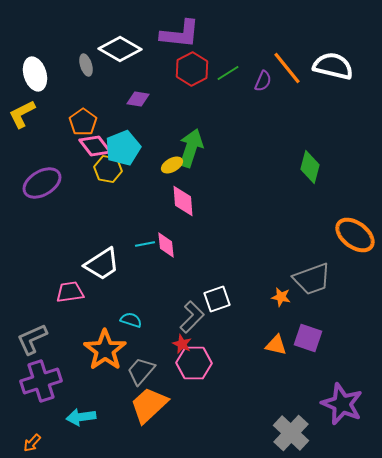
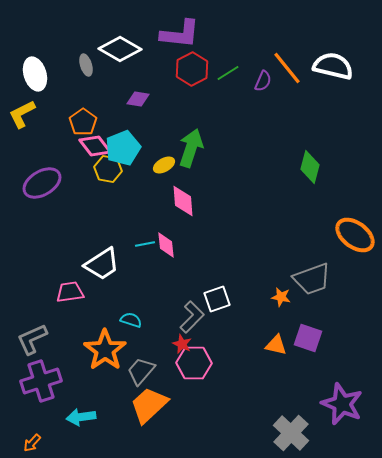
yellow ellipse at (172, 165): moved 8 px left
